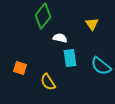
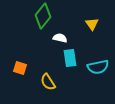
cyan semicircle: moved 3 px left, 1 px down; rotated 50 degrees counterclockwise
